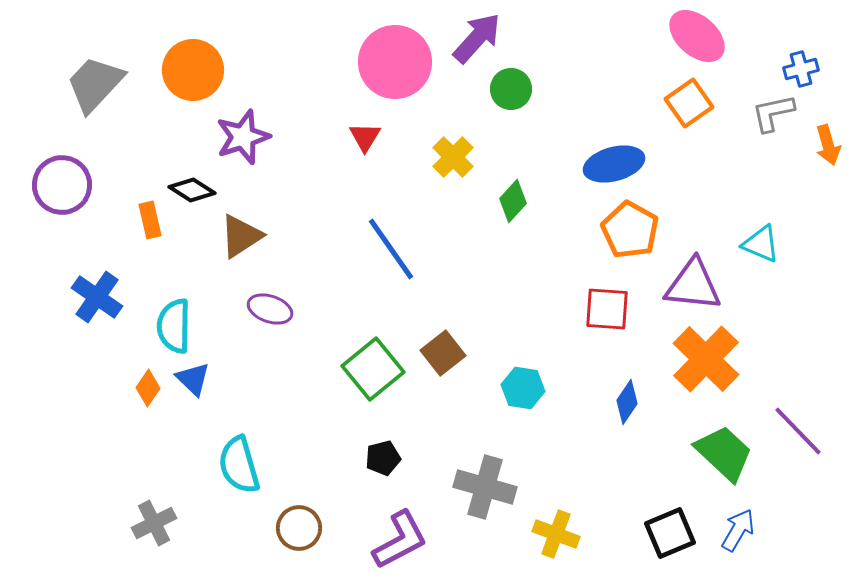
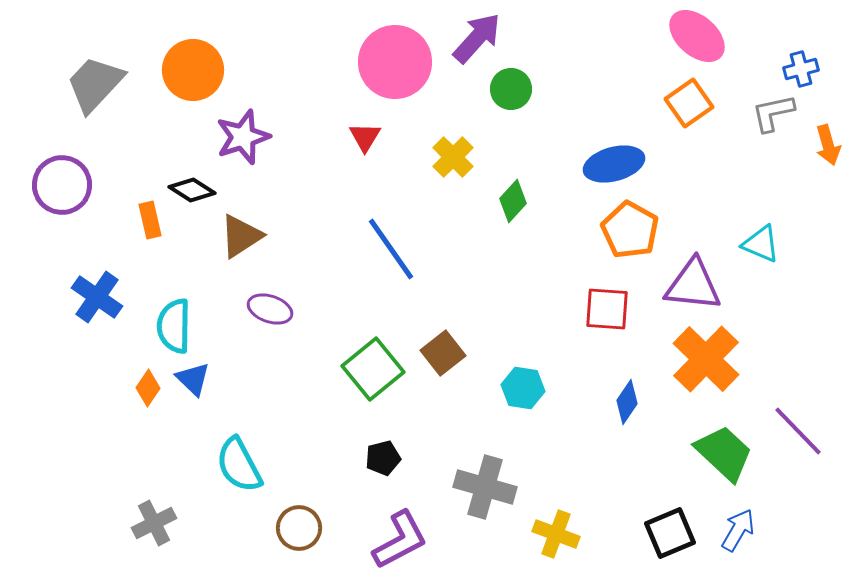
cyan semicircle at (239, 465): rotated 12 degrees counterclockwise
